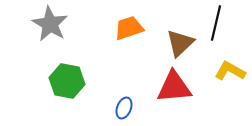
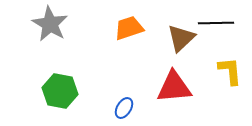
black line: rotated 76 degrees clockwise
brown triangle: moved 1 px right, 5 px up
yellow L-shape: rotated 56 degrees clockwise
green hexagon: moved 7 px left, 10 px down
blue ellipse: rotated 10 degrees clockwise
